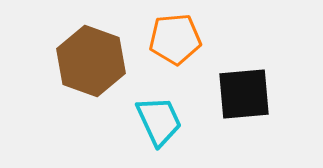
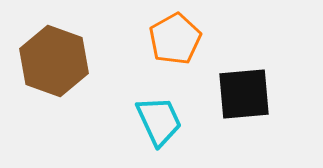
orange pentagon: rotated 24 degrees counterclockwise
brown hexagon: moved 37 px left
